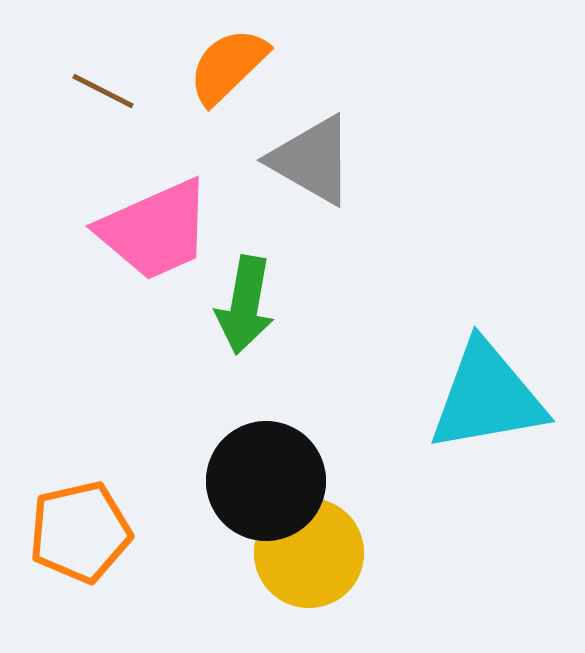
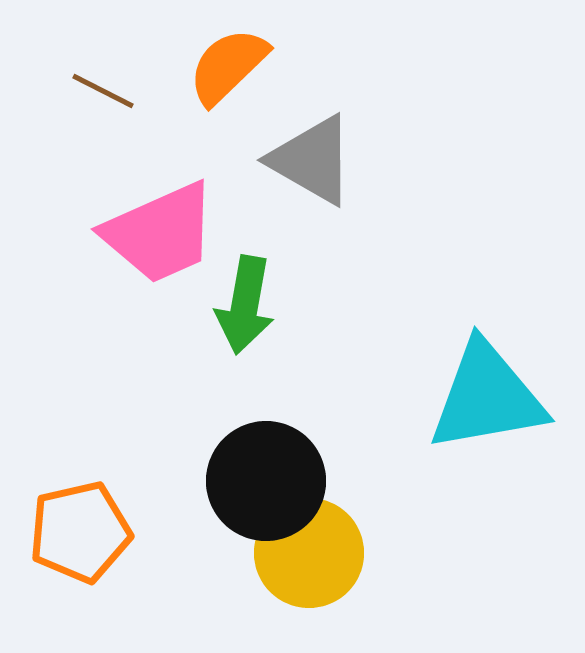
pink trapezoid: moved 5 px right, 3 px down
